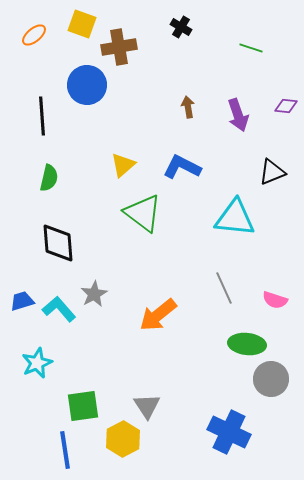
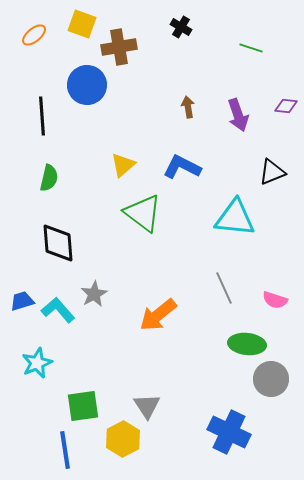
cyan L-shape: moved 1 px left, 1 px down
